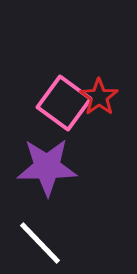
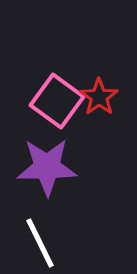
pink square: moved 7 px left, 2 px up
white line: rotated 18 degrees clockwise
